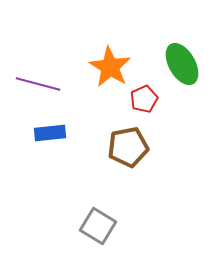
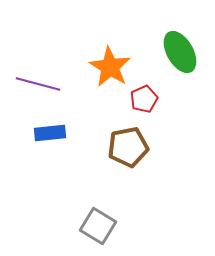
green ellipse: moved 2 px left, 12 px up
